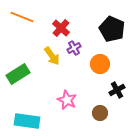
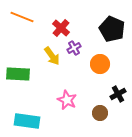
green rectangle: rotated 35 degrees clockwise
black cross: moved 1 px right, 4 px down
